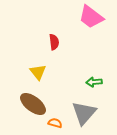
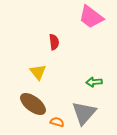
orange semicircle: moved 2 px right, 1 px up
